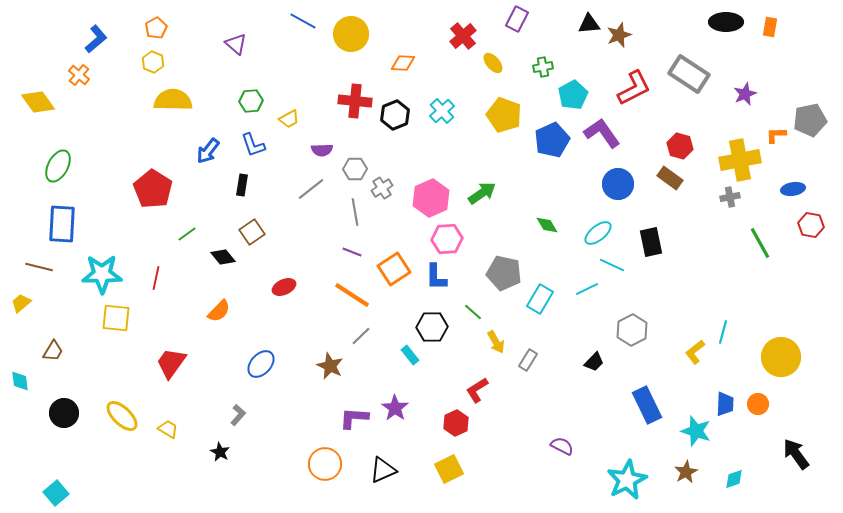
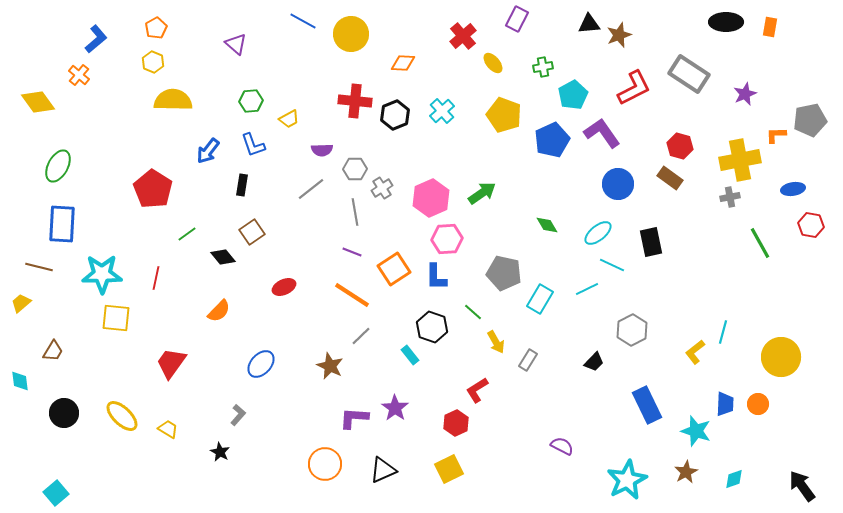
black hexagon at (432, 327): rotated 20 degrees clockwise
black arrow at (796, 454): moved 6 px right, 32 px down
